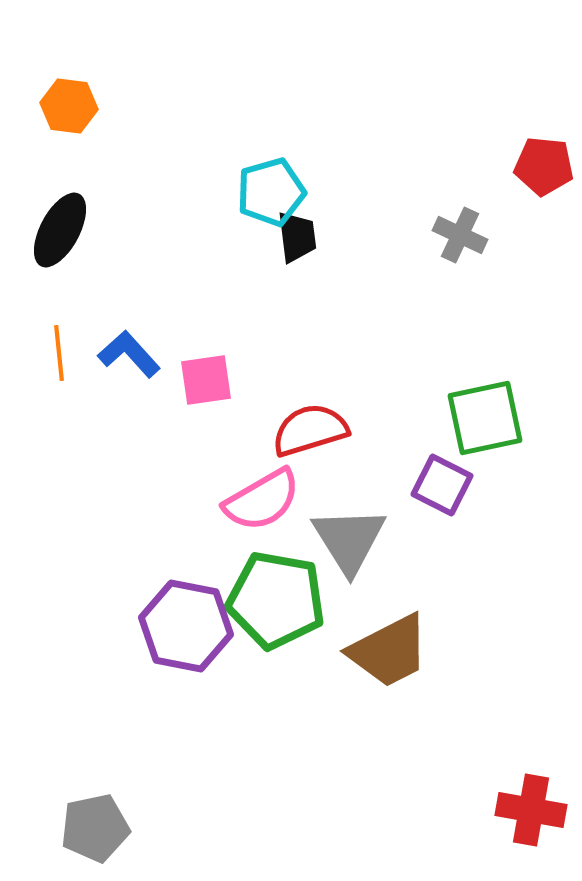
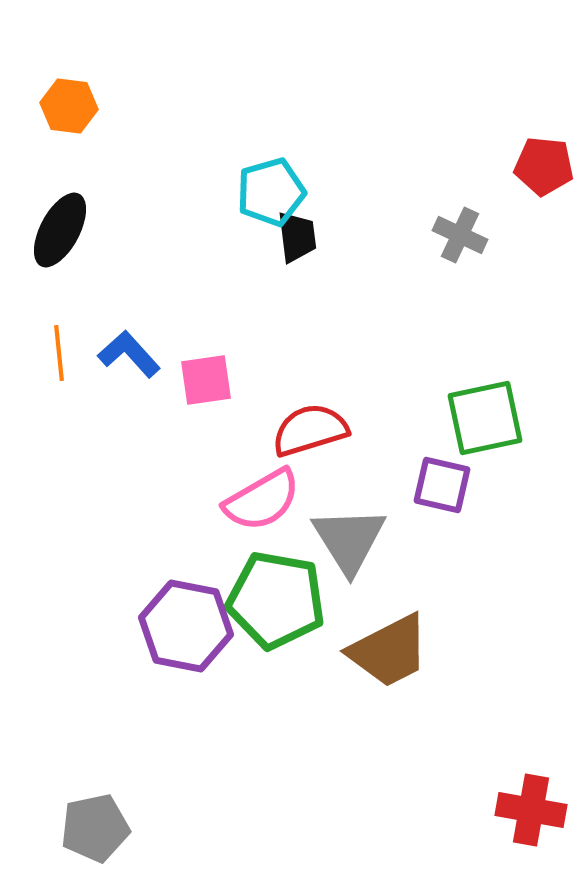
purple square: rotated 14 degrees counterclockwise
